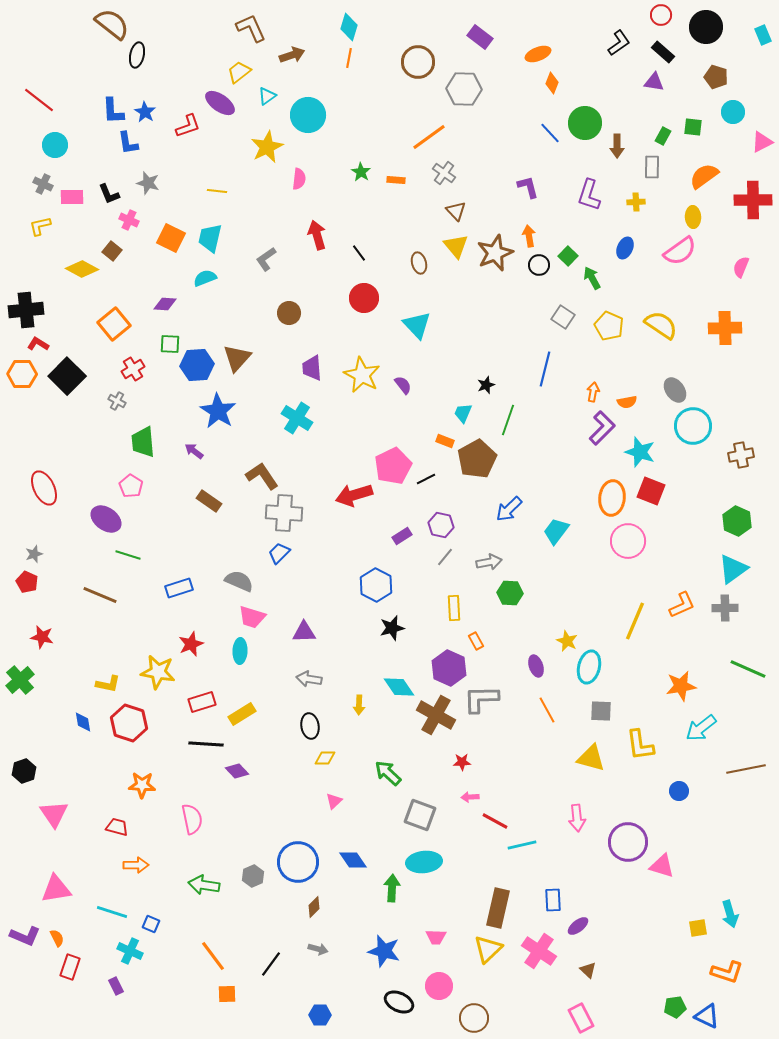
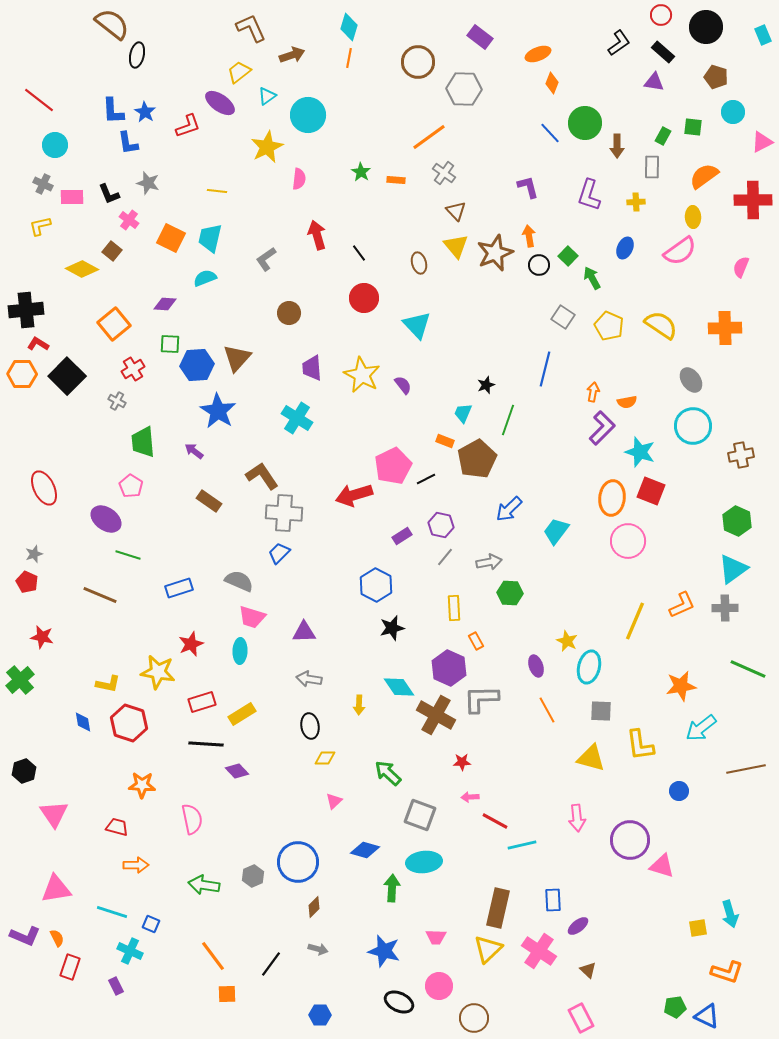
pink cross at (129, 220): rotated 12 degrees clockwise
gray ellipse at (675, 390): moved 16 px right, 10 px up
purple circle at (628, 842): moved 2 px right, 2 px up
blue diamond at (353, 860): moved 12 px right, 10 px up; rotated 40 degrees counterclockwise
